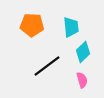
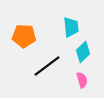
orange pentagon: moved 8 px left, 11 px down
